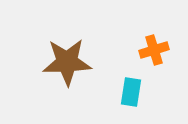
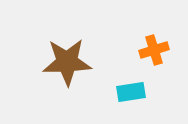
cyan rectangle: rotated 72 degrees clockwise
